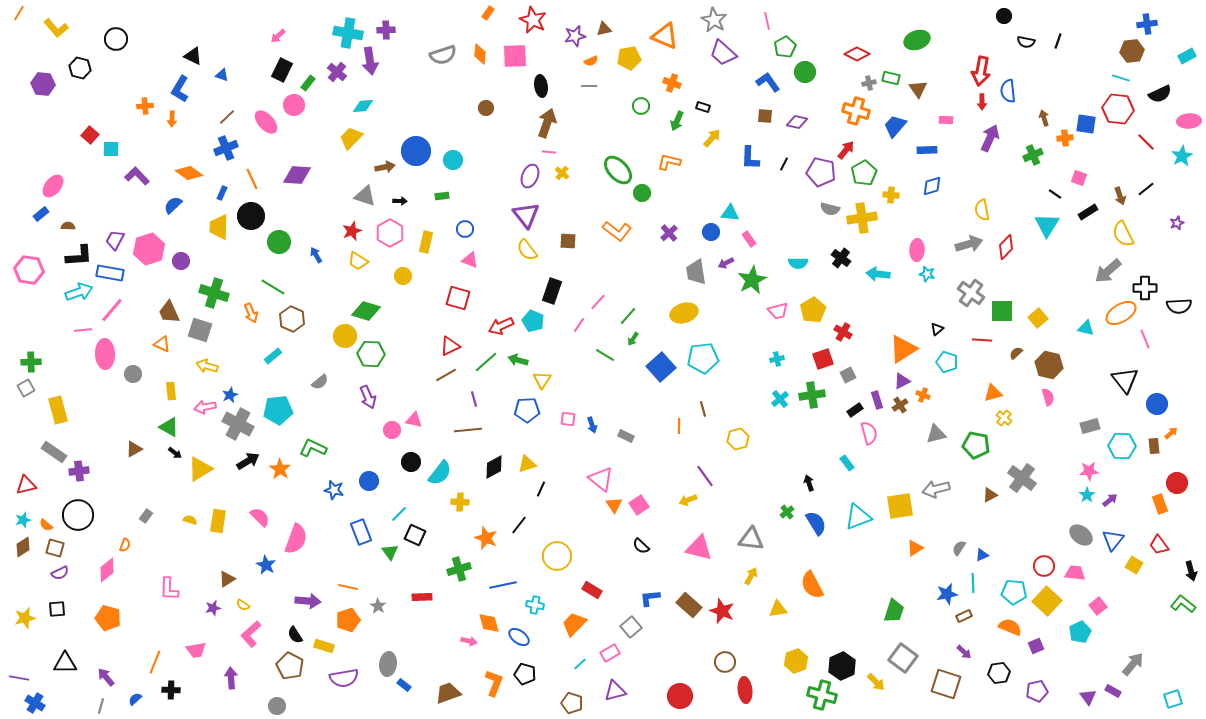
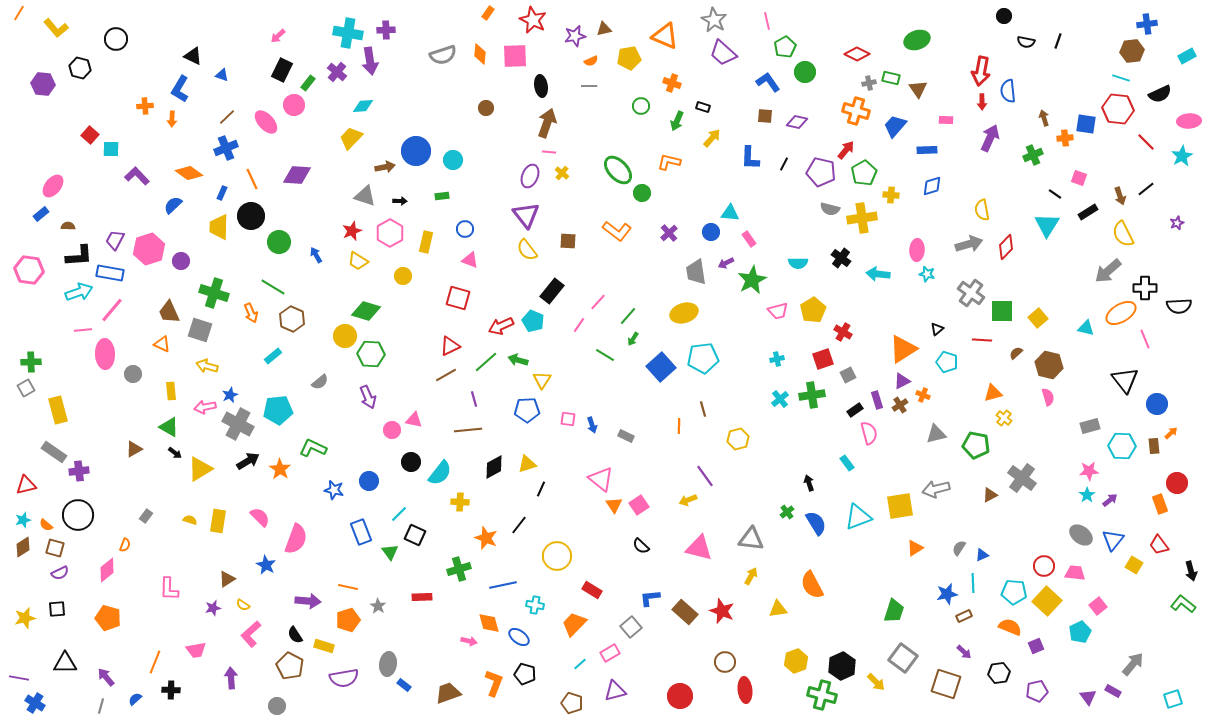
black rectangle at (552, 291): rotated 20 degrees clockwise
brown rectangle at (689, 605): moved 4 px left, 7 px down
